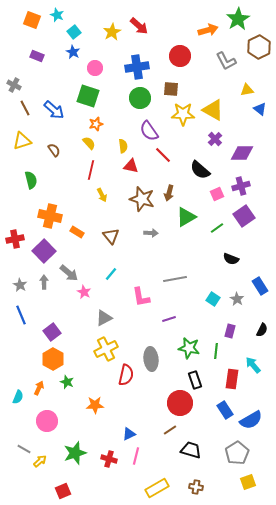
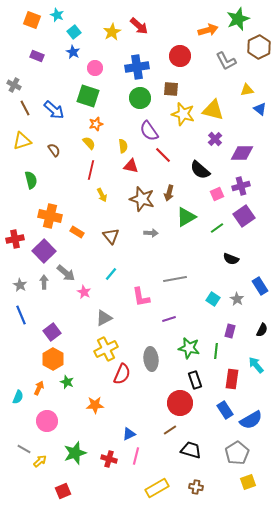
green star at (238, 19): rotated 10 degrees clockwise
yellow triangle at (213, 110): rotated 15 degrees counterclockwise
yellow star at (183, 114): rotated 15 degrees clockwise
gray arrow at (69, 273): moved 3 px left
cyan arrow at (253, 365): moved 3 px right
red semicircle at (126, 375): moved 4 px left, 1 px up; rotated 10 degrees clockwise
